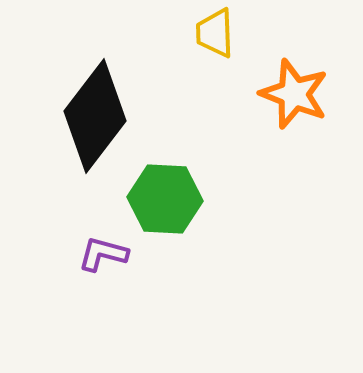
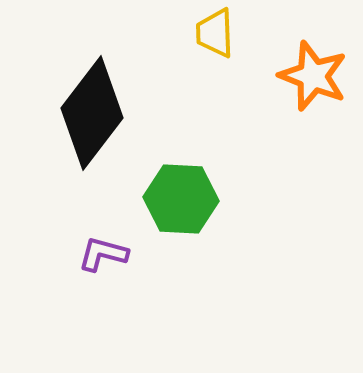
orange star: moved 19 px right, 18 px up
black diamond: moved 3 px left, 3 px up
green hexagon: moved 16 px right
